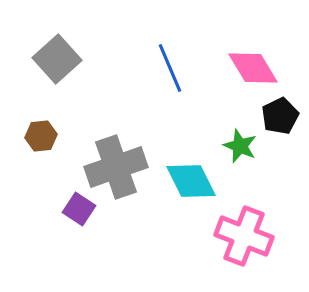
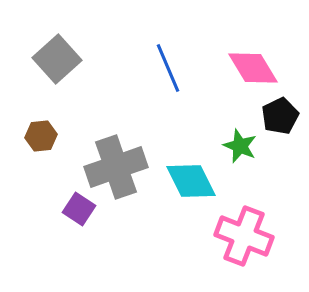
blue line: moved 2 px left
